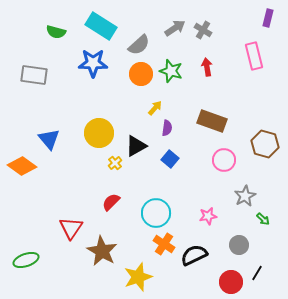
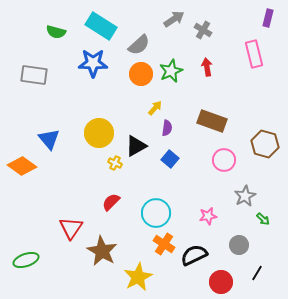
gray arrow: moved 1 px left, 9 px up
pink rectangle: moved 2 px up
green star: rotated 30 degrees clockwise
yellow cross: rotated 24 degrees counterclockwise
yellow star: rotated 8 degrees counterclockwise
red circle: moved 10 px left
